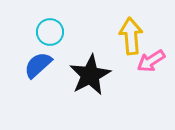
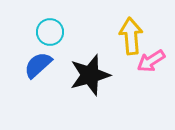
black star: rotated 12 degrees clockwise
